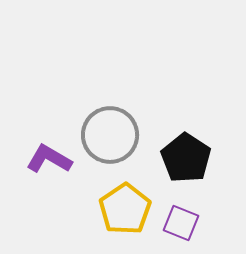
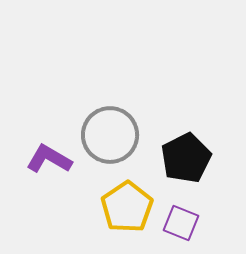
black pentagon: rotated 12 degrees clockwise
yellow pentagon: moved 2 px right, 2 px up
